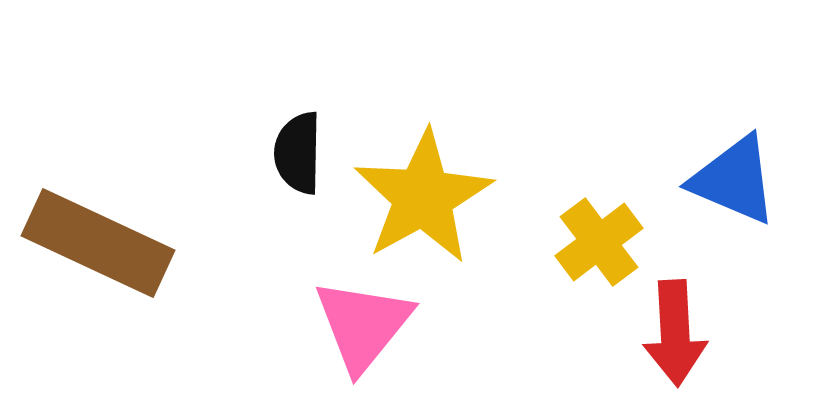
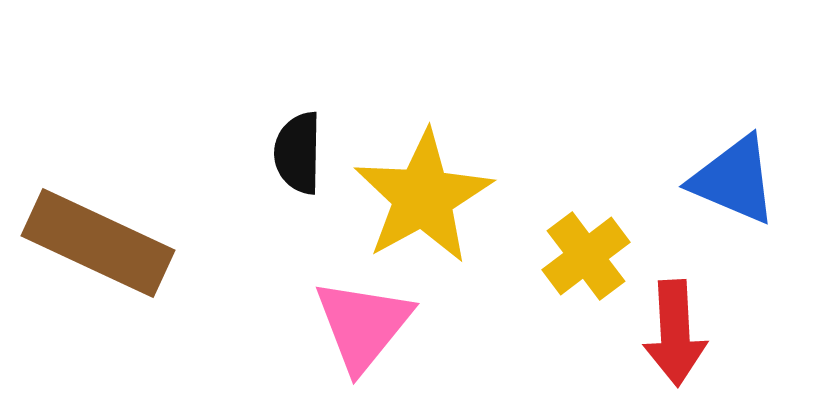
yellow cross: moved 13 px left, 14 px down
